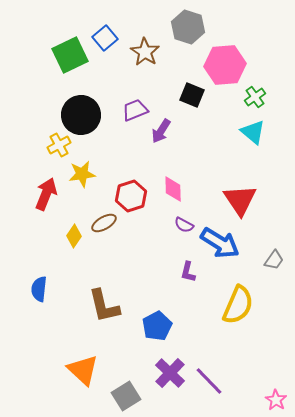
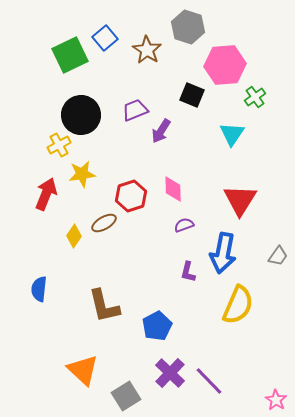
brown star: moved 2 px right, 2 px up
cyan triangle: moved 21 px left, 2 px down; rotated 24 degrees clockwise
red triangle: rotated 6 degrees clockwise
purple semicircle: rotated 132 degrees clockwise
blue arrow: moved 3 px right, 10 px down; rotated 69 degrees clockwise
gray trapezoid: moved 4 px right, 4 px up
